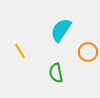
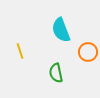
cyan semicircle: rotated 55 degrees counterclockwise
yellow line: rotated 14 degrees clockwise
